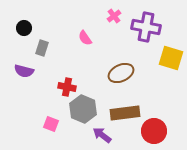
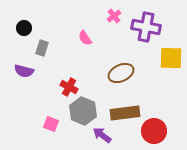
yellow square: rotated 15 degrees counterclockwise
red cross: moved 2 px right; rotated 18 degrees clockwise
gray hexagon: moved 2 px down
